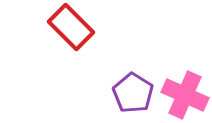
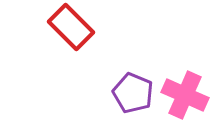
purple pentagon: rotated 9 degrees counterclockwise
